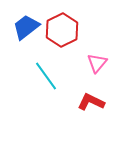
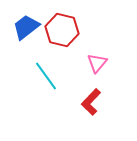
red hexagon: rotated 20 degrees counterclockwise
red L-shape: rotated 72 degrees counterclockwise
